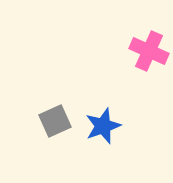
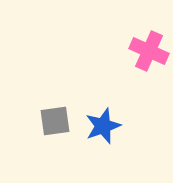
gray square: rotated 16 degrees clockwise
